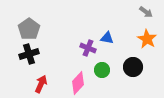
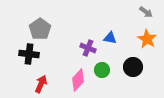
gray pentagon: moved 11 px right
blue triangle: moved 3 px right
black cross: rotated 24 degrees clockwise
pink diamond: moved 3 px up
